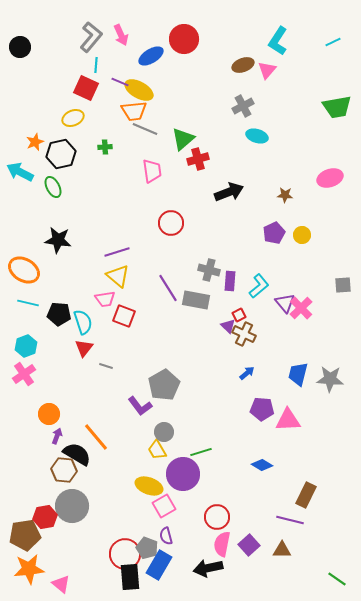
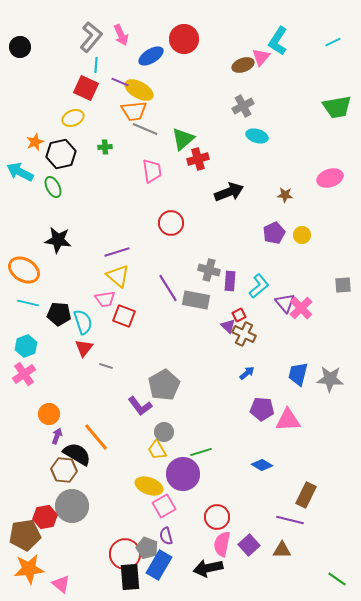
pink triangle at (267, 70): moved 6 px left, 13 px up
